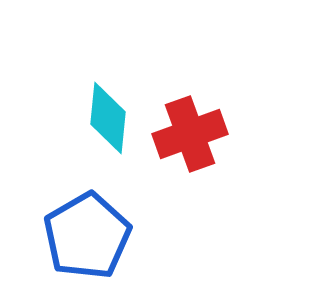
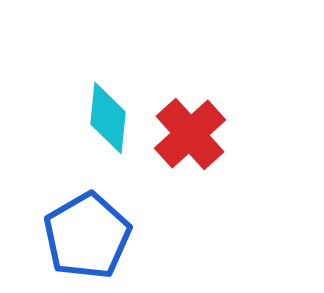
red cross: rotated 22 degrees counterclockwise
